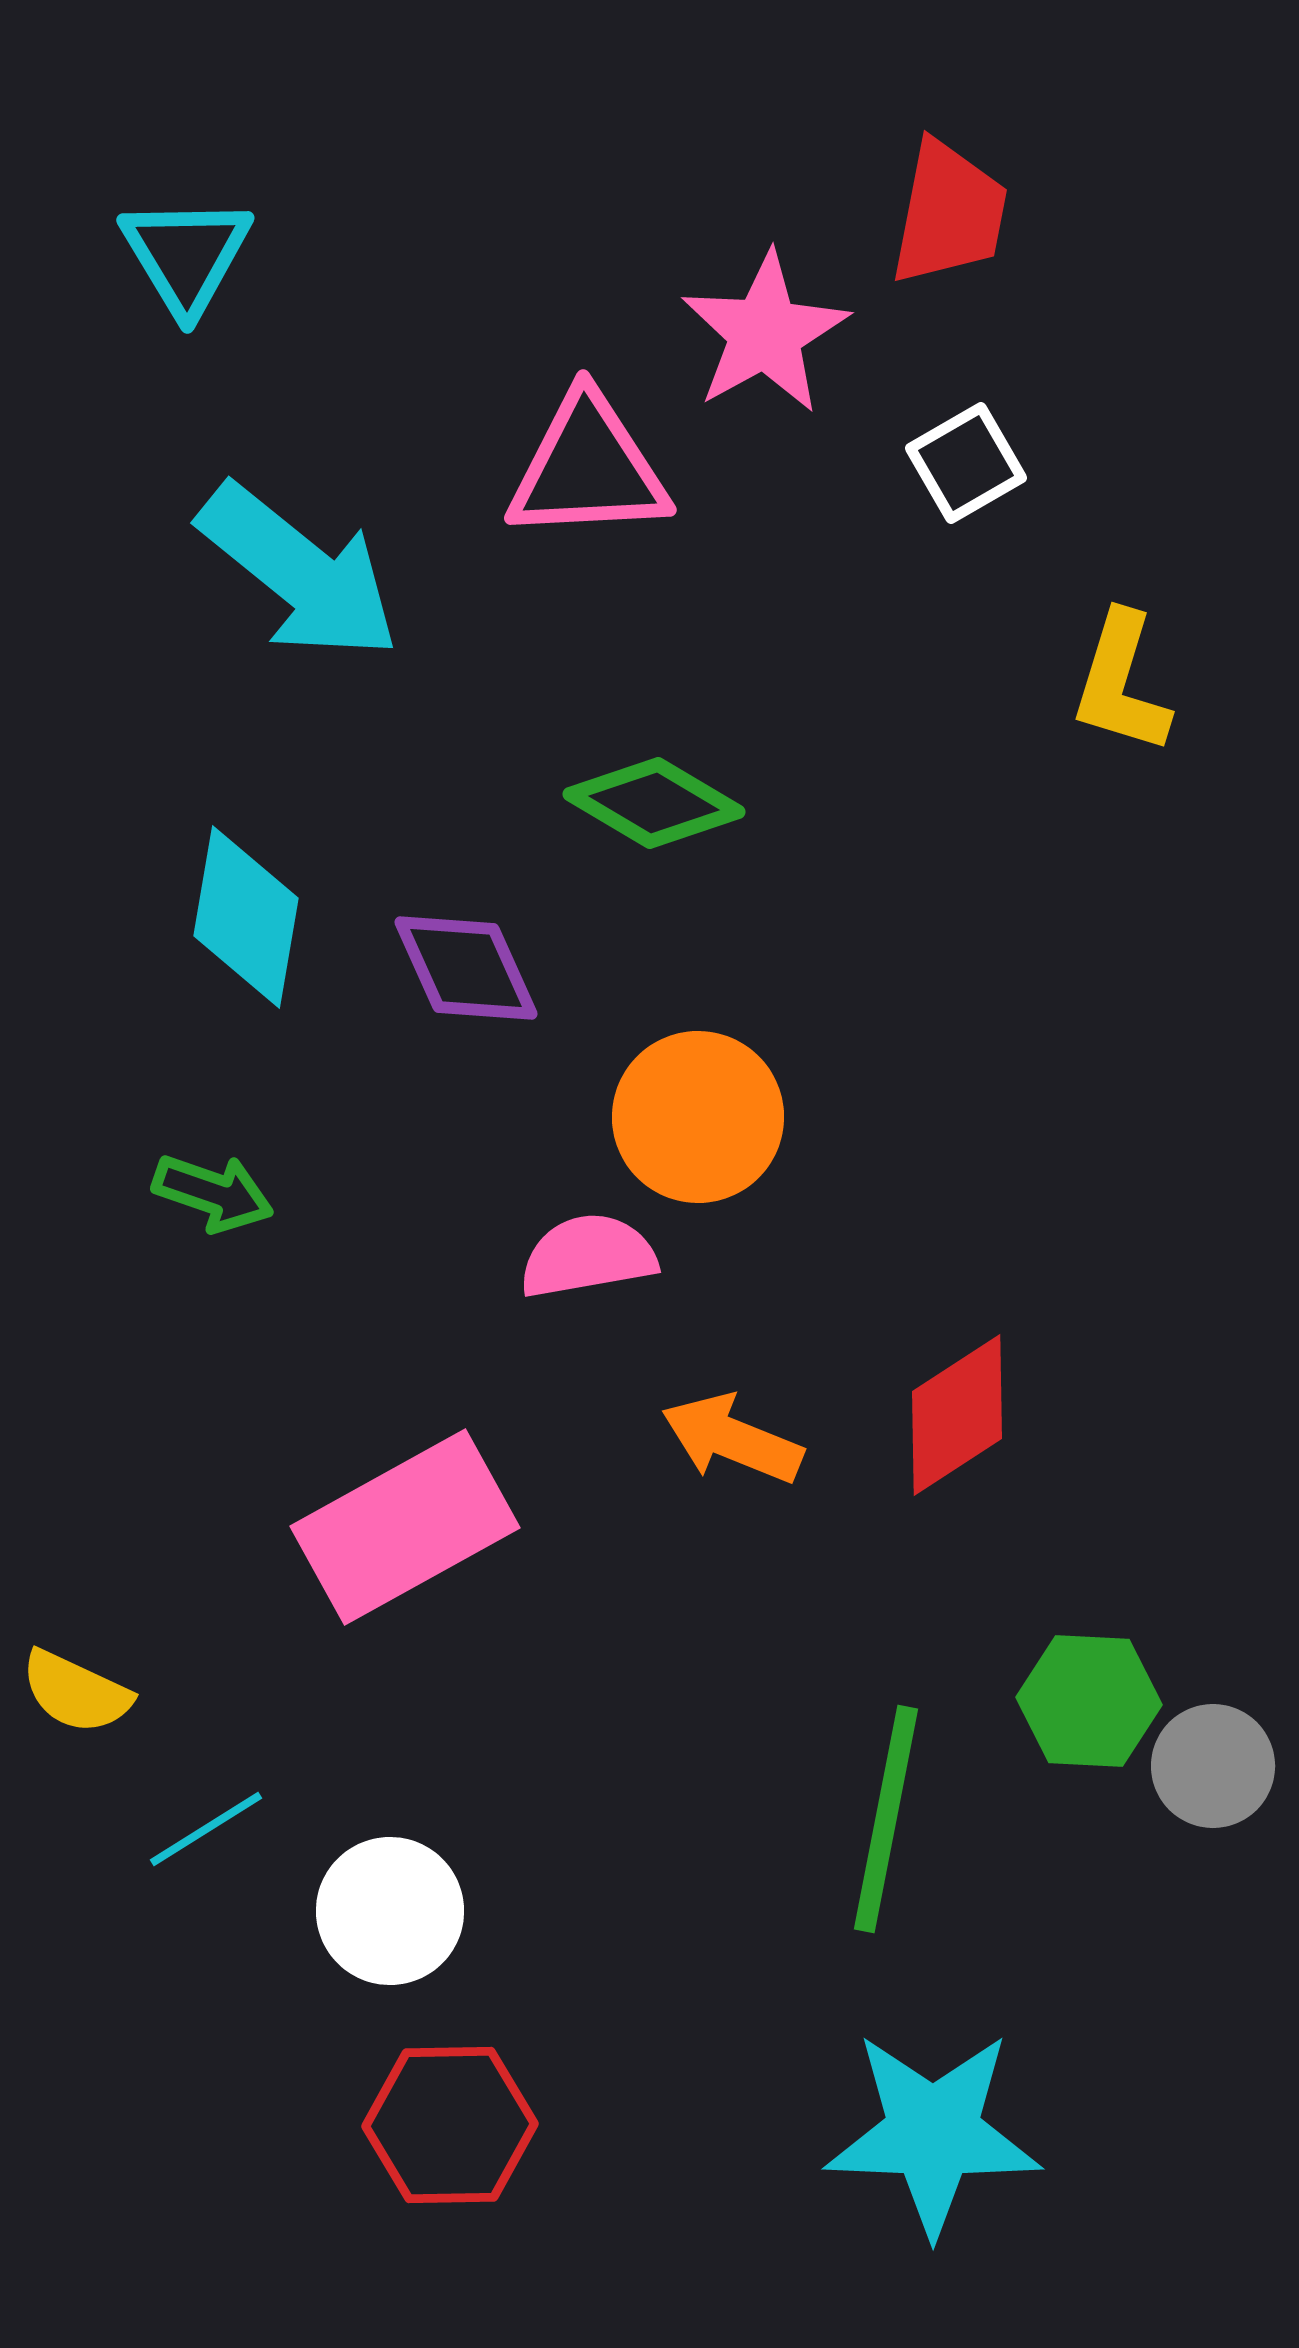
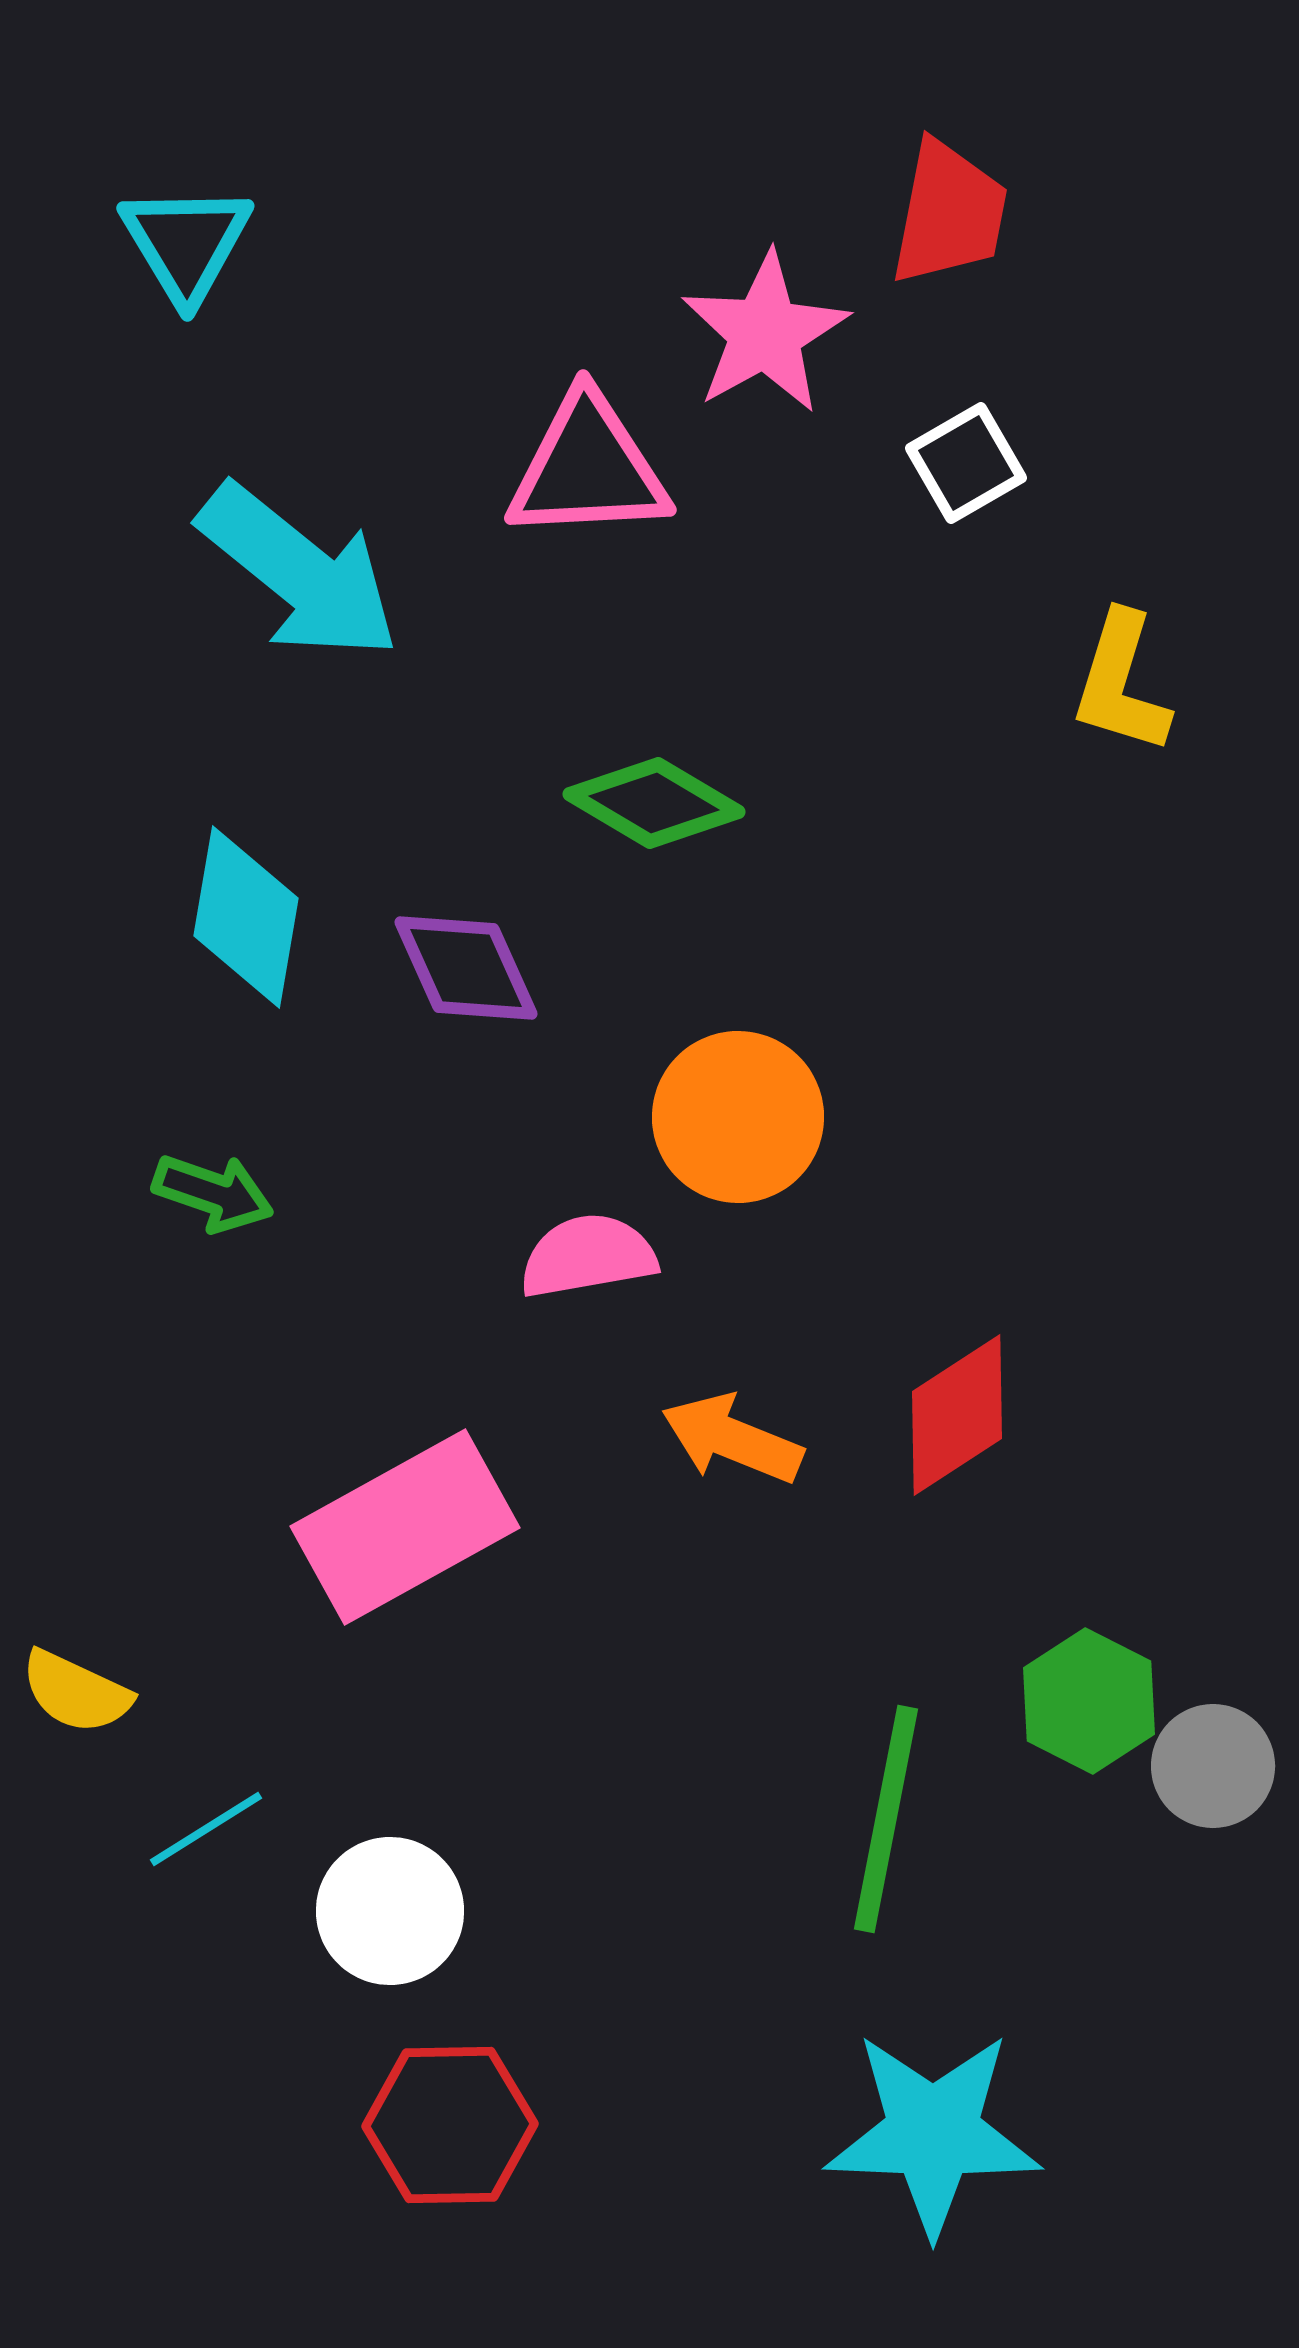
cyan triangle: moved 12 px up
orange circle: moved 40 px right
green hexagon: rotated 24 degrees clockwise
